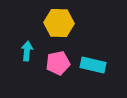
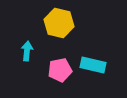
yellow hexagon: rotated 12 degrees clockwise
pink pentagon: moved 2 px right, 7 px down
